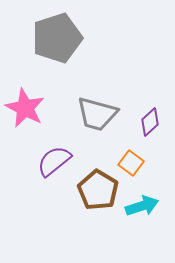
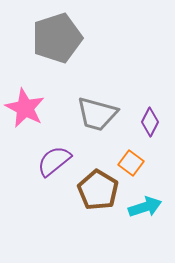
purple diamond: rotated 20 degrees counterclockwise
cyan arrow: moved 3 px right, 1 px down
